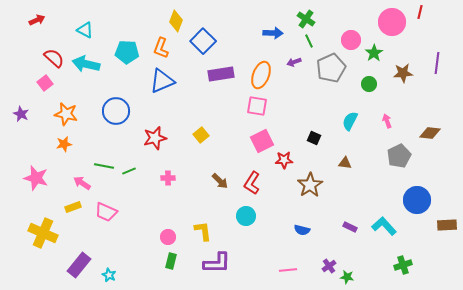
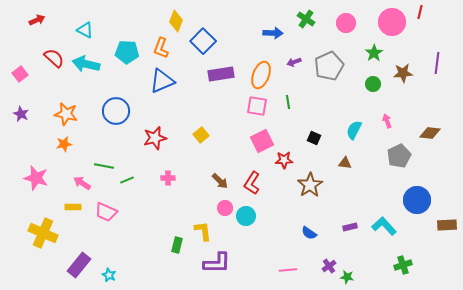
pink circle at (351, 40): moved 5 px left, 17 px up
green line at (309, 41): moved 21 px left, 61 px down; rotated 16 degrees clockwise
gray pentagon at (331, 68): moved 2 px left, 2 px up
pink square at (45, 83): moved 25 px left, 9 px up
green circle at (369, 84): moved 4 px right
cyan semicircle at (350, 121): moved 4 px right, 9 px down
green line at (129, 171): moved 2 px left, 9 px down
yellow rectangle at (73, 207): rotated 21 degrees clockwise
purple rectangle at (350, 227): rotated 40 degrees counterclockwise
blue semicircle at (302, 230): moved 7 px right, 3 px down; rotated 21 degrees clockwise
pink circle at (168, 237): moved 57 px right, 29 px up
green rectangle at (171, 261): moved 6 px right, 16 px up
